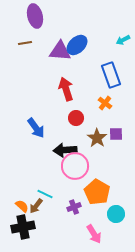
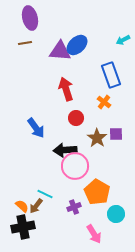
purple ellipse: moved 5 px left, 2 px down
orange cross: moved 1 px left, 1 px up
